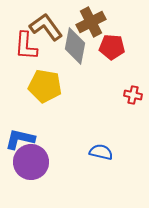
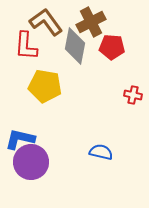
brown L-shape: moved 5 px up
